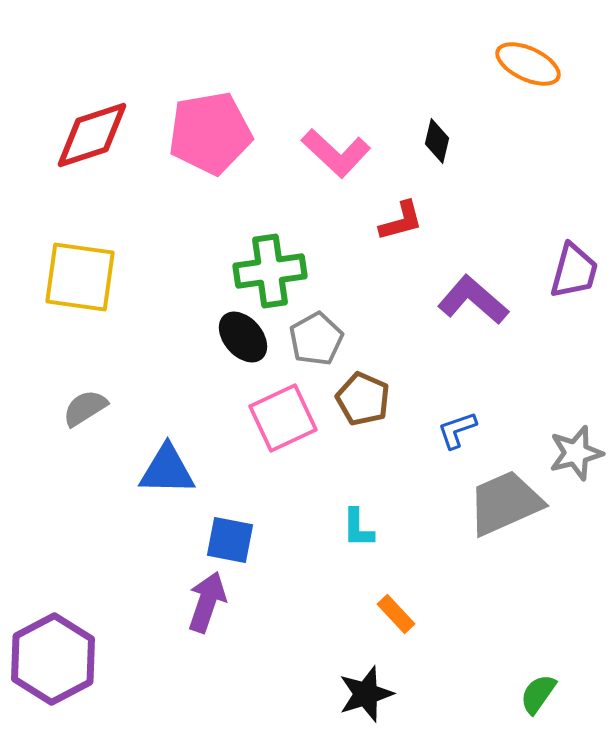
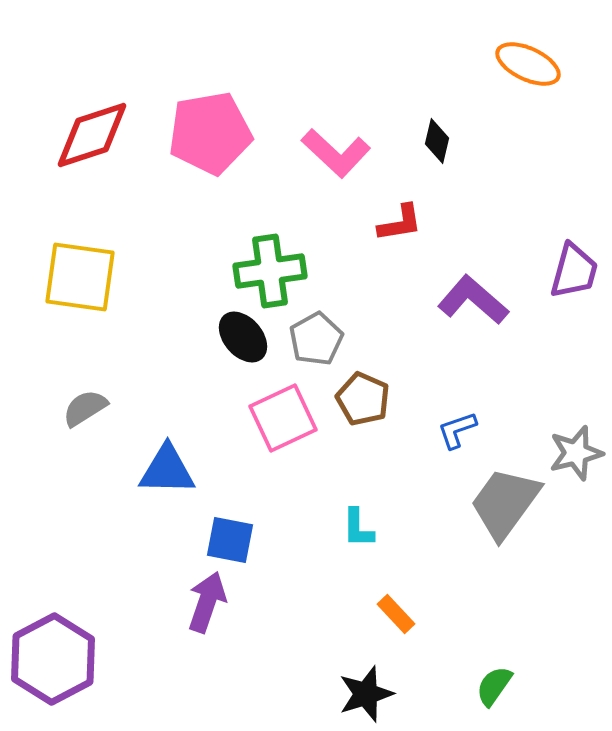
red L-shape: moved 1 px left, 2 px down; rotated 6 degrees clockwise
gray trapezoid: rotated 30 degrees counterclockwise
green semicircle: moved 44 px left, 8 px up
